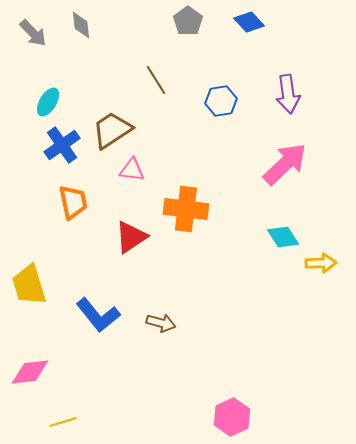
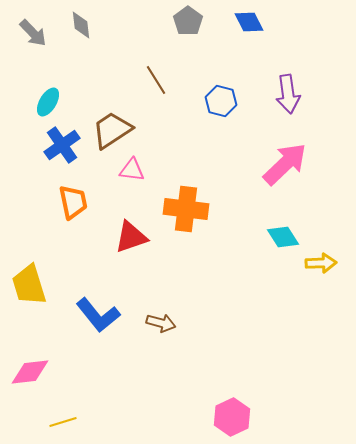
blue diamond: rotated 16 degrees clockwise
blue hexagon: rotated 24 degrees clockwise
red triangle: rotated 15 degrees clockwise
